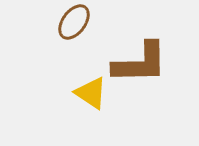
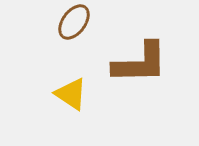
yellow triangle: moved 20 px left, 1 px down
